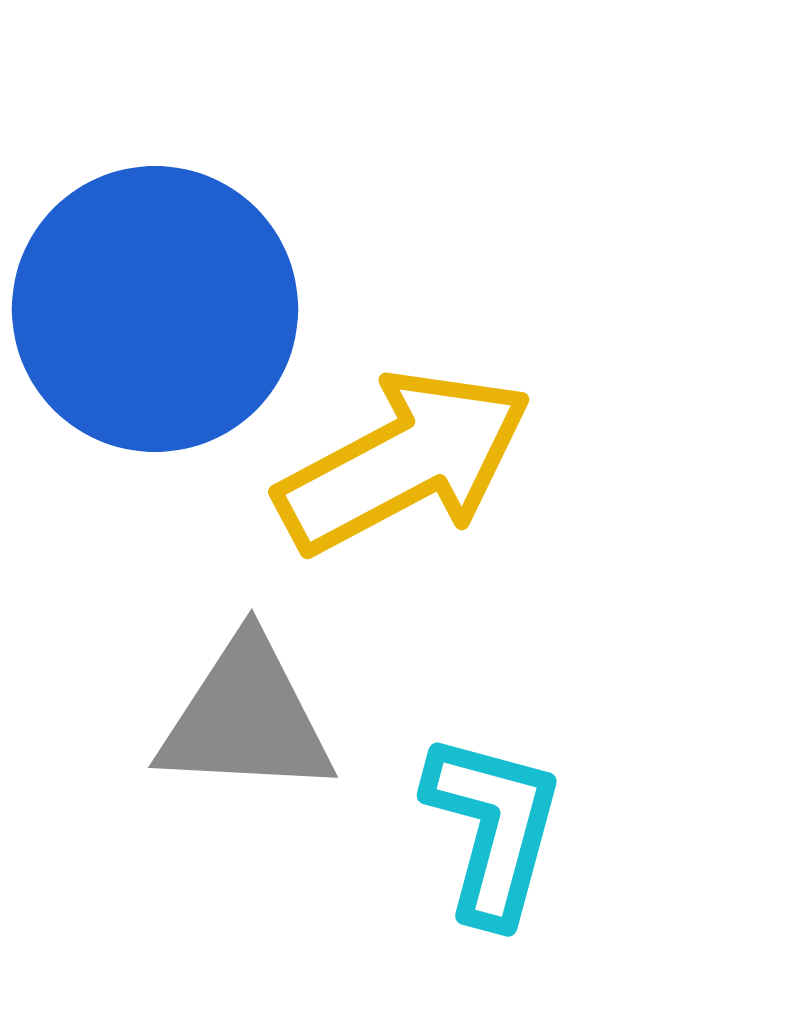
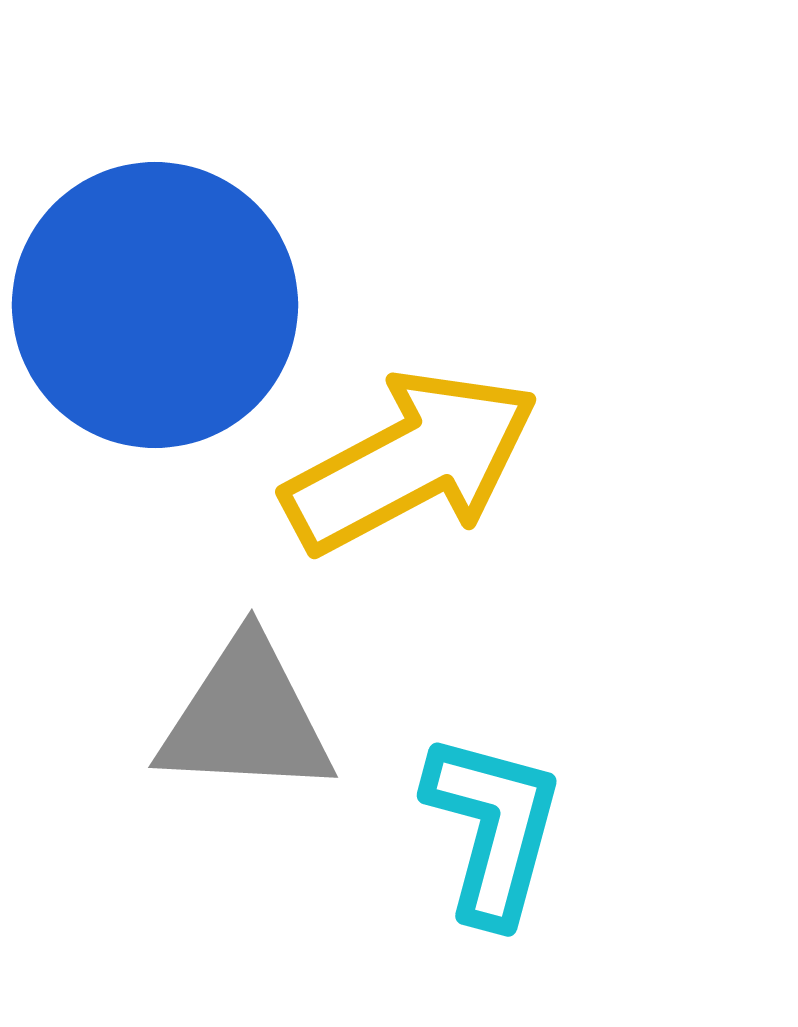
blue circle: moved 4 px up
yellow arrow: moved 7 px right
